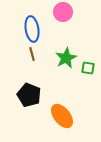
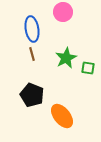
black pentagon: moved 3 px right
